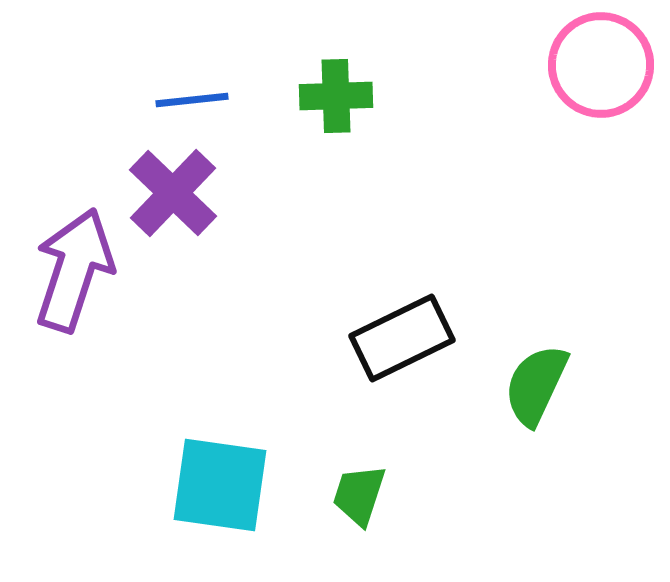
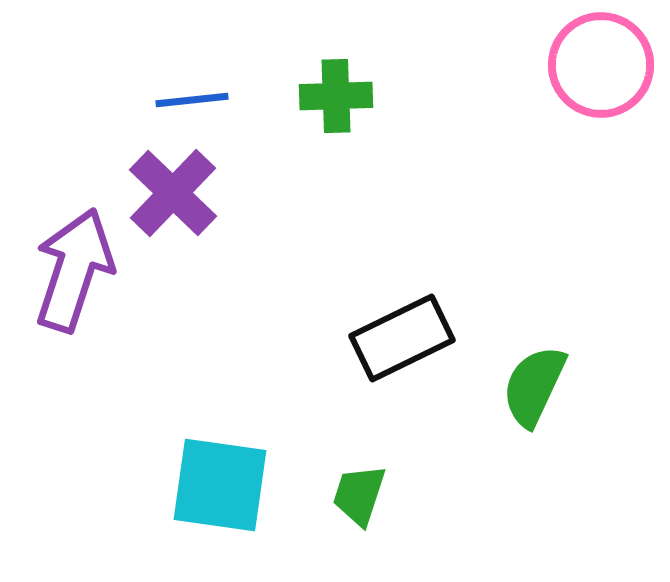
green semicircle: moved 2 px left, 1 px down
